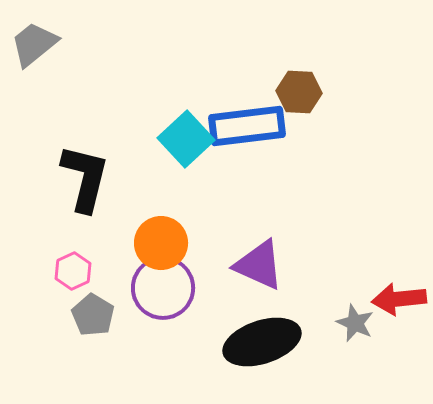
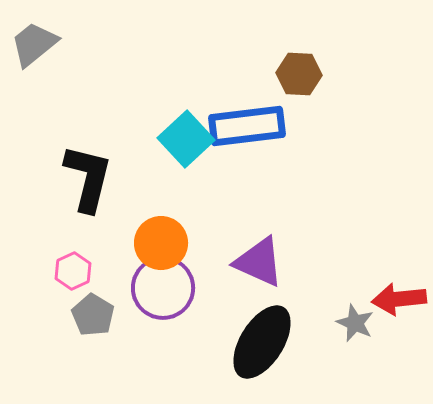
brown hexagon: moved 18 px up
black L-shape: moved 3 px right
purple triangle: moved 3 px up
black ellipse: rotated 40 degrees counterclockwise
